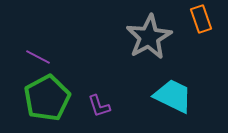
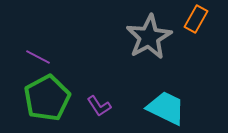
orange rectangle: moved 5 px left; rotated 48 degrees clockwise
cyan trapezoid: moved 7 px left, 12 px down
purple L-shape: rotated 15 degrees counterclockwise
